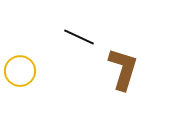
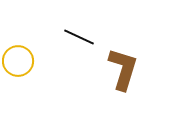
yellow circle: moved 2 px left, 10 px up
